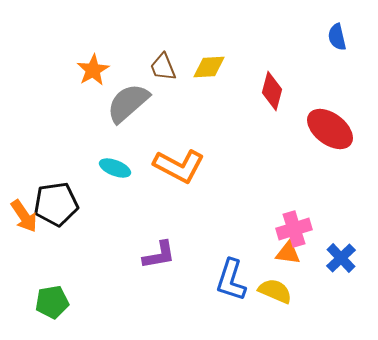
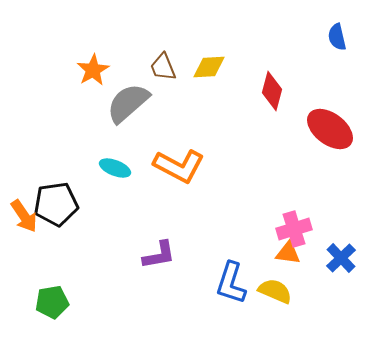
blue L-shape: moved 3 px down
